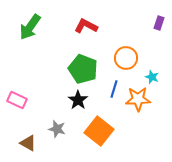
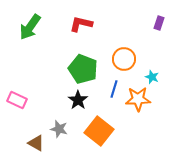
red L-shape: moved 5 px left, 2 px up; rotated 15 degrees counterclockwise
orange circle: moved 2 px left, 1 px down
gray star: moved 2 px right
brown triangle: moved 8 px right
